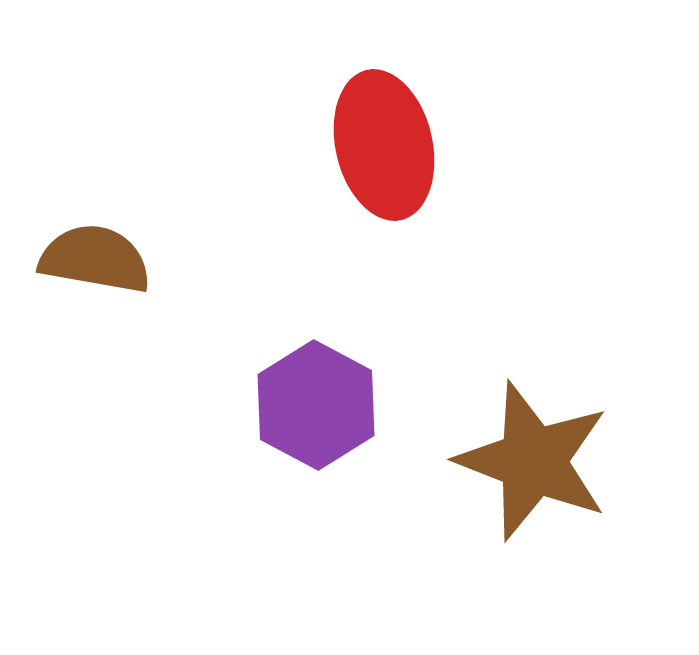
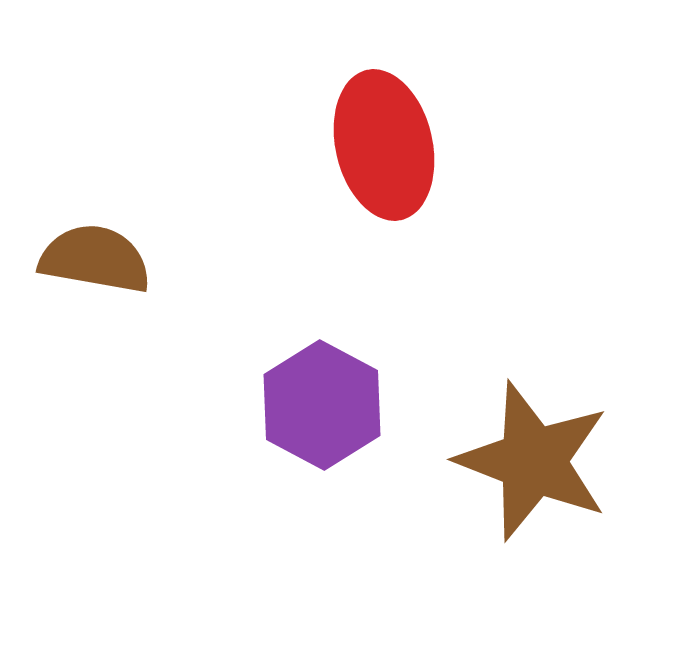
purple hexagon: moved 6 px right
